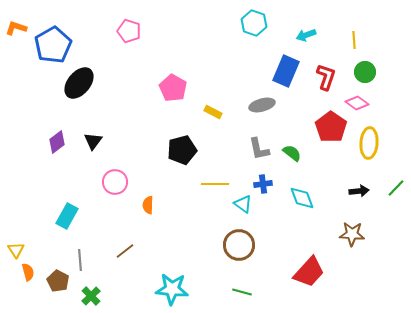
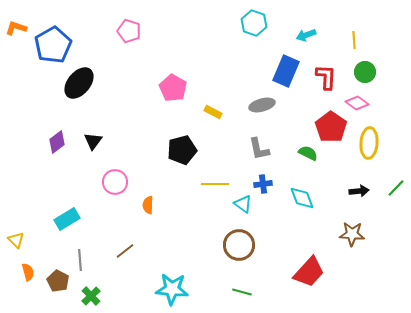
red L-shape at (326, 77): rotated 16 degrees counterclockwise
green semicircle at (292, 153): moved 16 px right; rotated 12 degrees counterclockwise
cyan rectangle at (67, 216): moved 3 px down; rotated 30 degrees clockwise
yellow triangle at (16, 250): moved 10 px up; rotated 12 degrees counterclockwise
